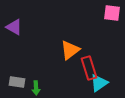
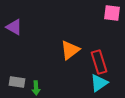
red rectangle: moved 10 px right, 6 px up
